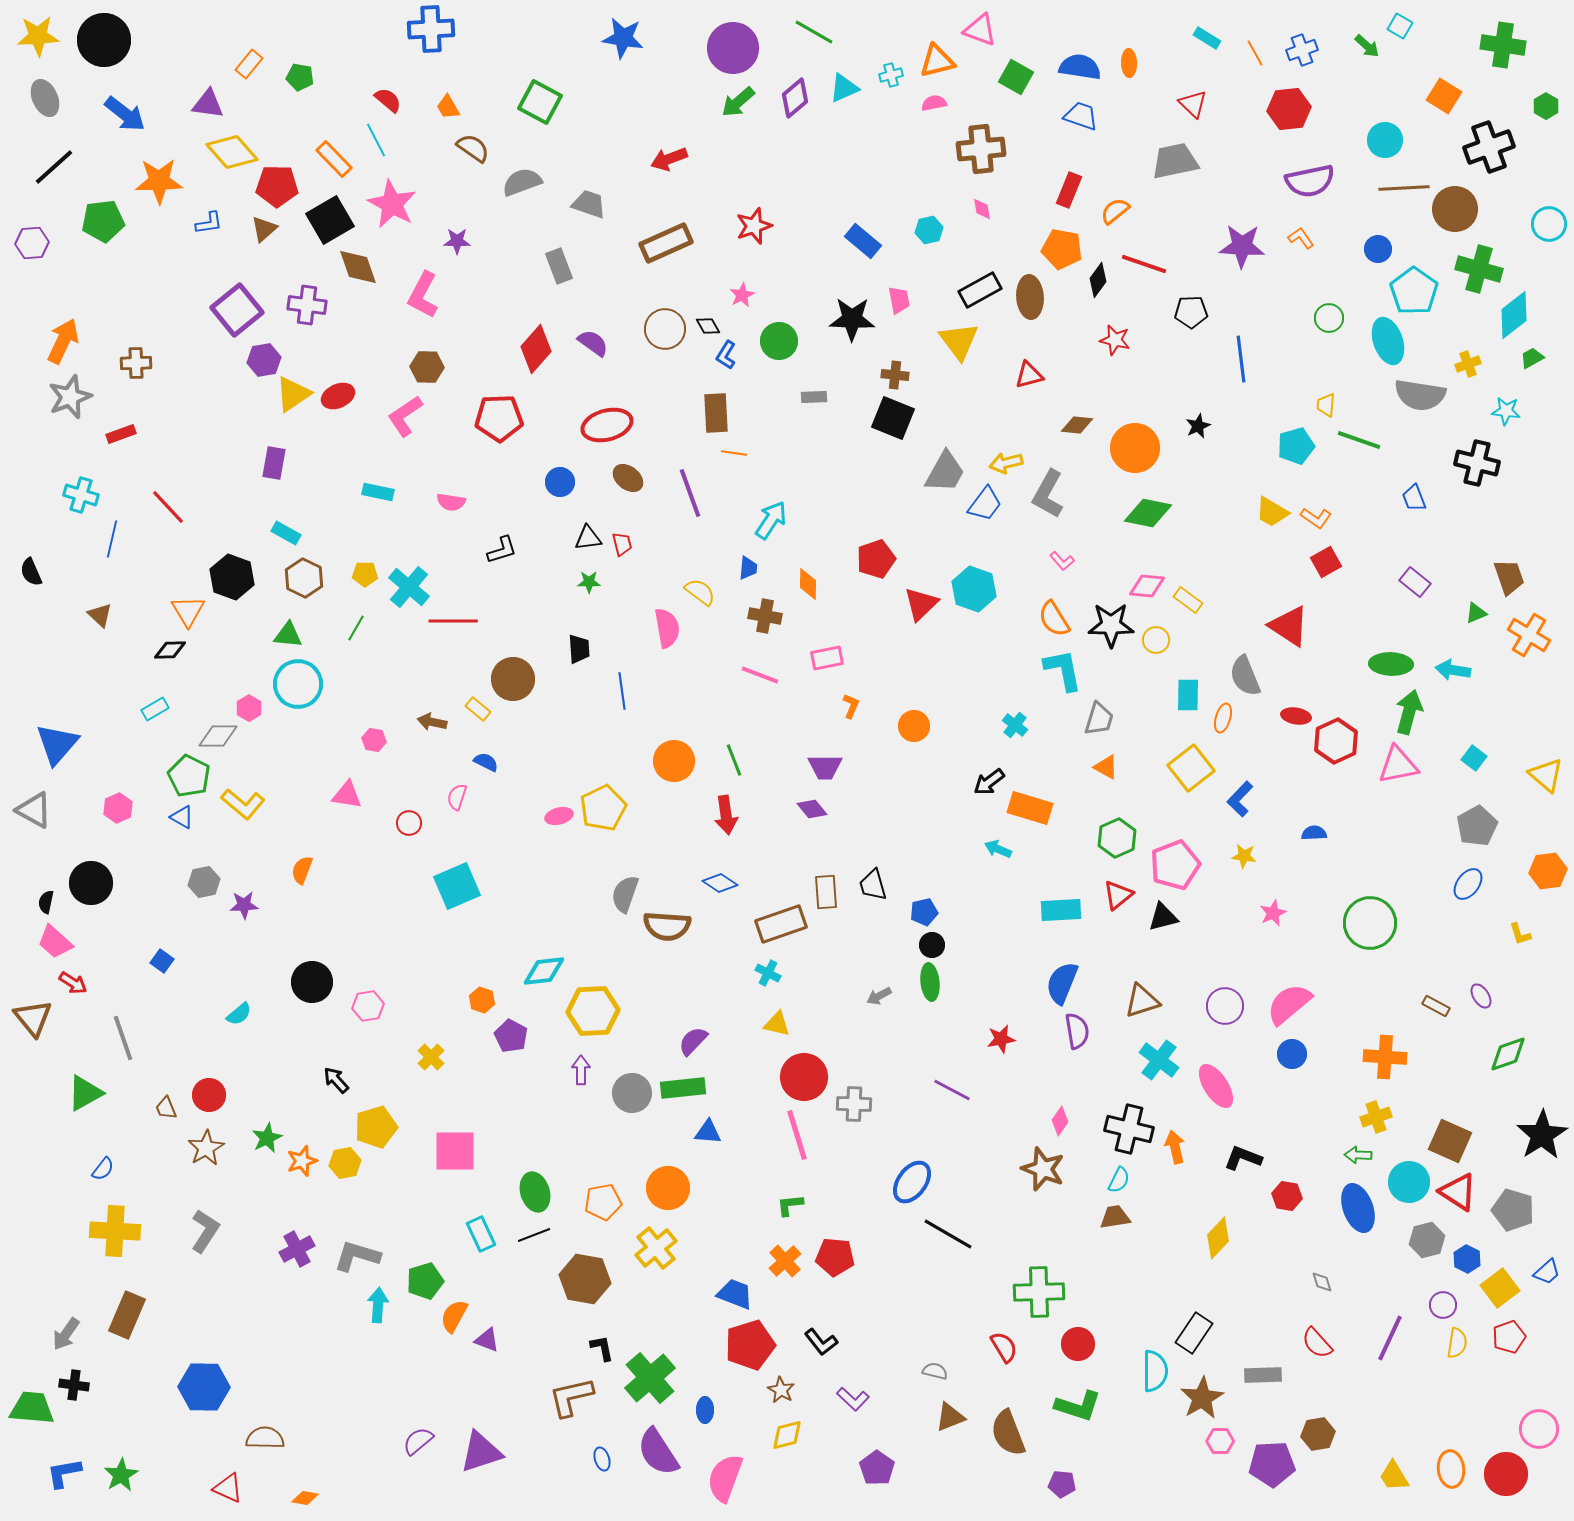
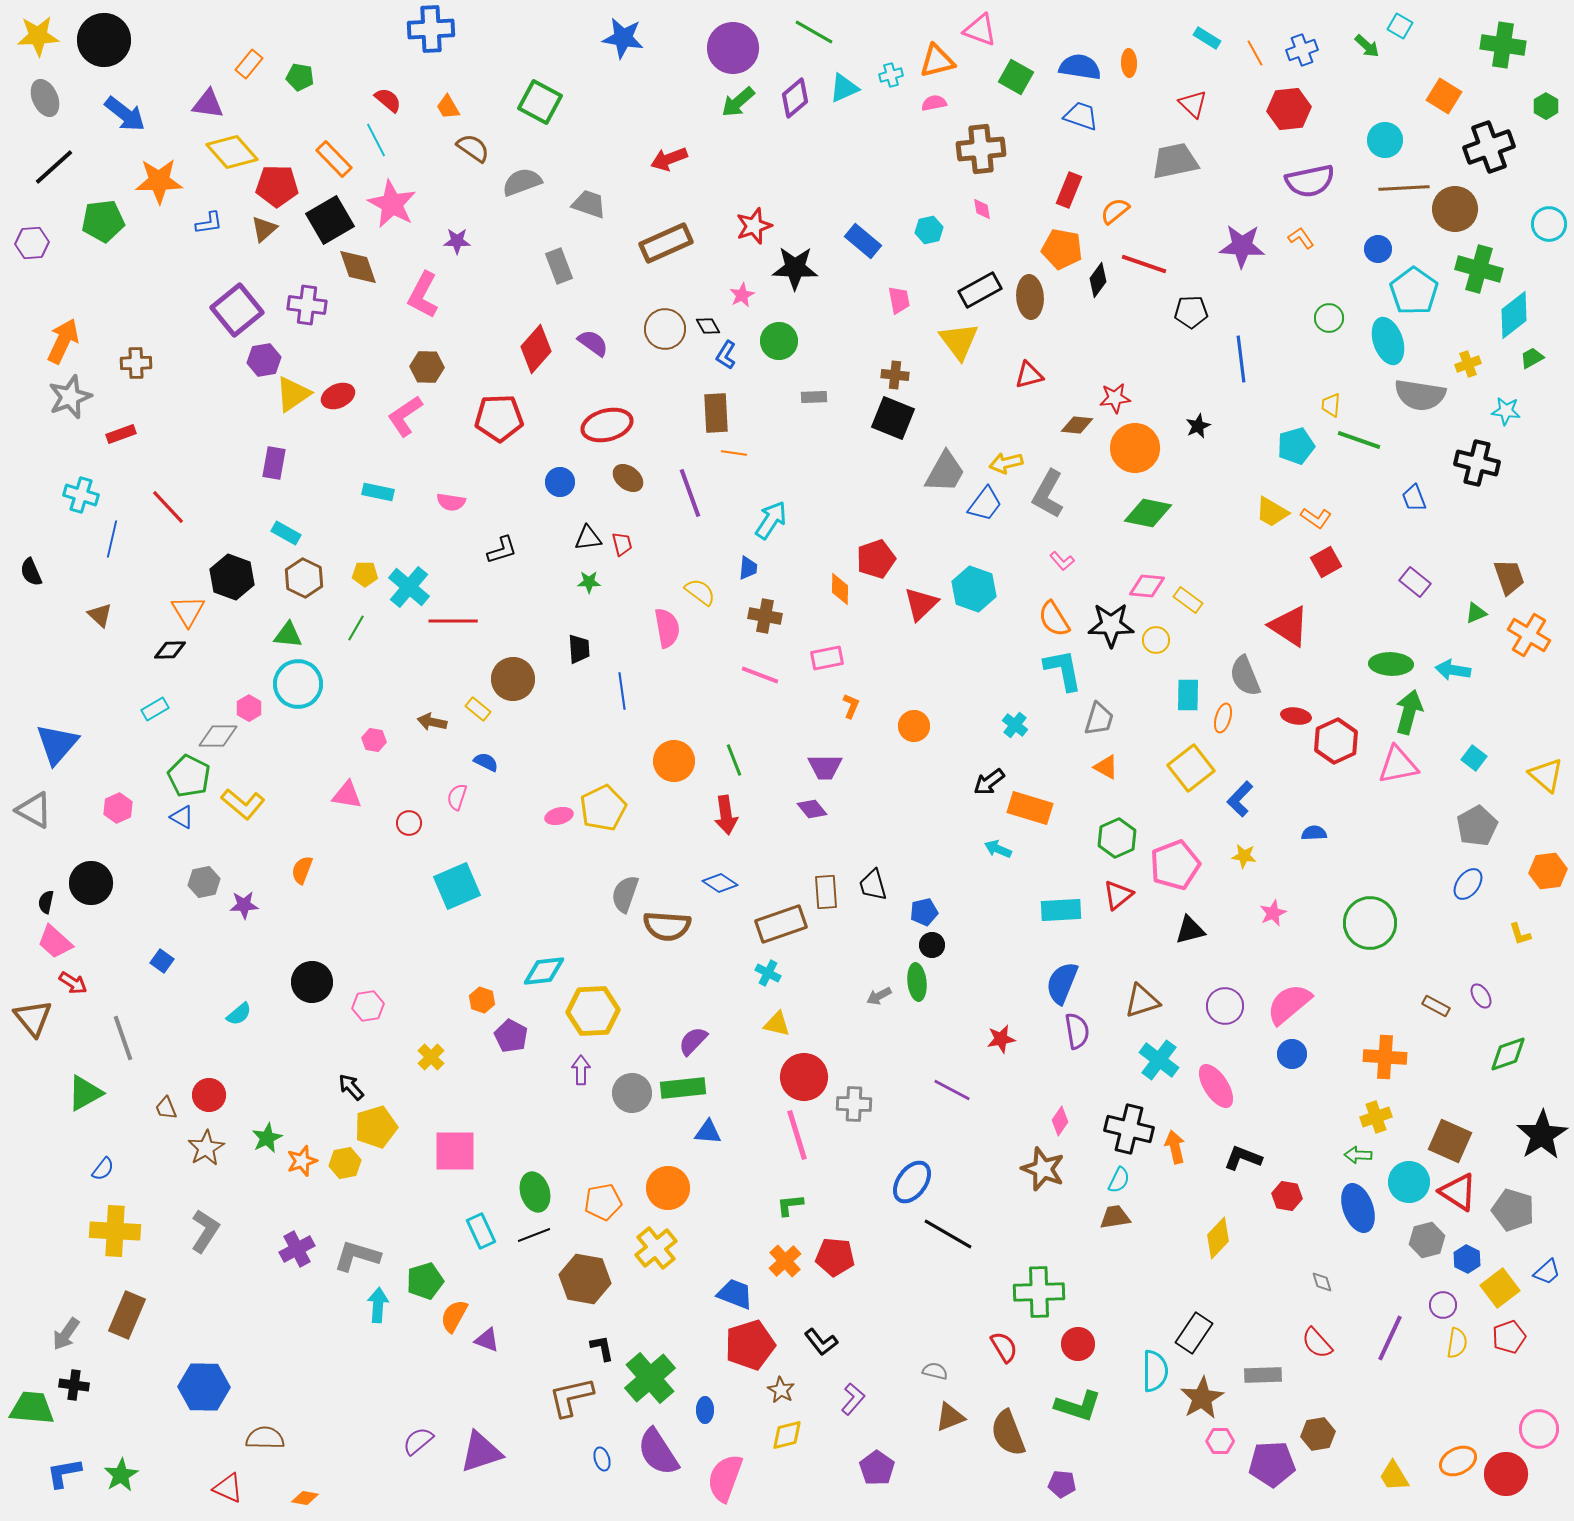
black star at (852, 319): moved 57 px left, 51 px up
red star at (1115, 340): moved 58 px down; rotated 20 degrees counterclockwise
yellow trapezoid at (1326, 405): moved 5 px right
orange diamond at (808, 584): moved 32 px right, 5 px down
black triangle at (1163, 917): moved 27 px right, 13 px down
green ellipse at (930, 982): moved 13 px left
black arrow at (336, 1080): moved 15 px right, 7 px down
cyan rectangle at (481, 1234): moved 3 px up
purple L-shape at (853, 1399): rotated 92 degrees counterclockwise
orange ellipse at (1451, 1469): moved 7 px right, 8 px up; rotated 69 degrees clockwise
